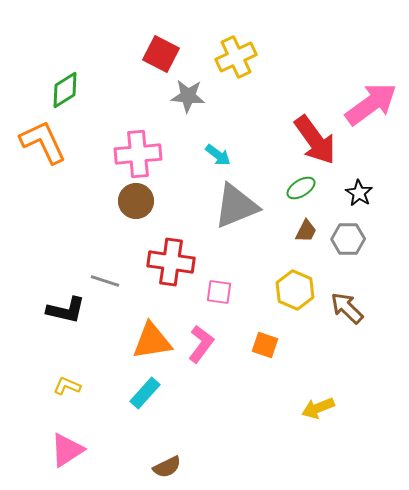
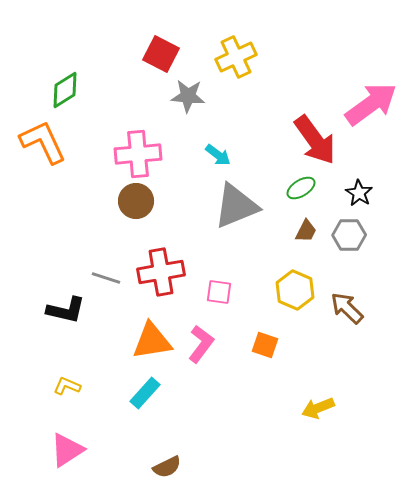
gray hexagon: moved 1 px right, 4 px up
red cross: moved 10 px left, 10 px down; rotated 18 degrees counterclockwise
gray line: moved 1 px right, 3 px up
